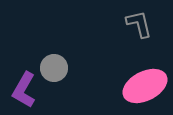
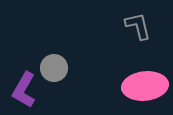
gray L-shape: moved 1 px left, 2 px down
pink ellipse: rotated 21 degrees clockwise
